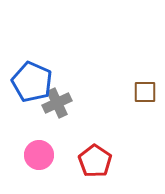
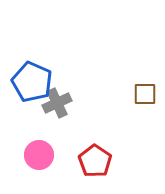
brown square: moved 2 px down
